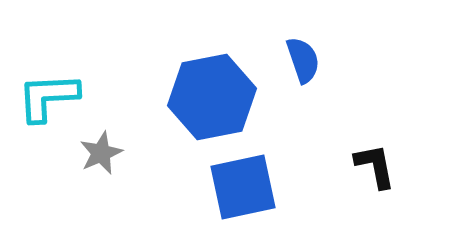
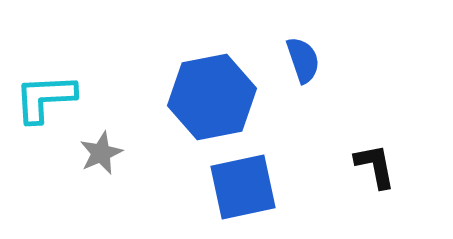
cyan L-shape: moved 3 px left, 1 px down
